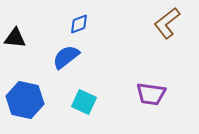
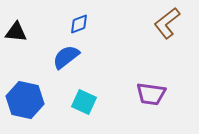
black triangle: moved 1 px right, 6 px up
